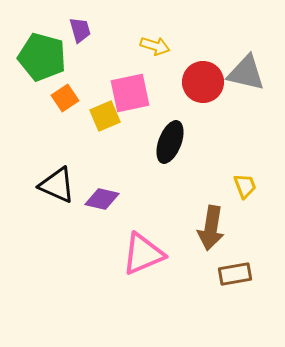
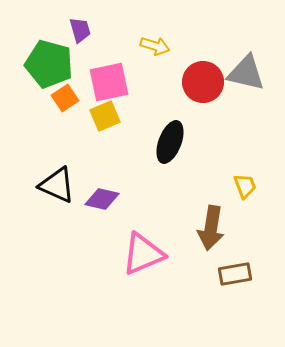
green pentagon: moved 7 px right, 7 px down
pink square: moved 21 px left, 11 px up
